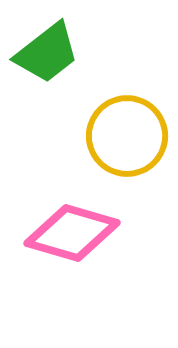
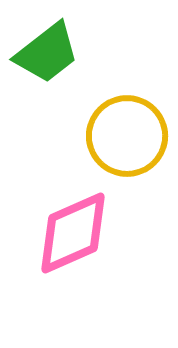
pink diamond: moved 1 px right; rotated 40 degrees counterclockwise
